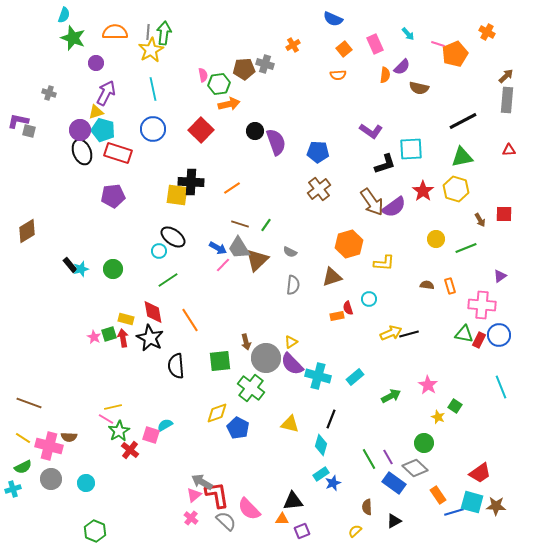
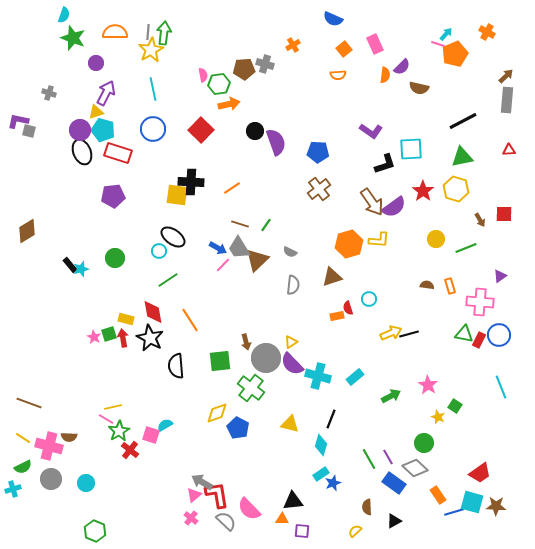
cyan arrow at (408, 34): moved 38 px right; rotated 96 degrees counterclockwise
yellow L-shape at (384, 263): moved 5 px left, 23 px up
green circle at (113, 269): moved 2 px right, 11 px up
pink cross at (482, 305): moved 2 px left, 3 px up
purple square at (302, 531): rotated 28 degrees clockwise
